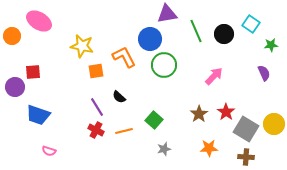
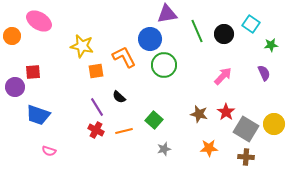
green line: moved 1 px right
pink arrow: moved 9 px right
brown star: rotated 24 degrees counterclockwise
